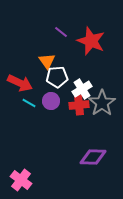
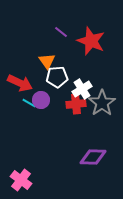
purple circle: moved 10 px left, 1 px up
red cross: moved 3 px left, 1 px up
